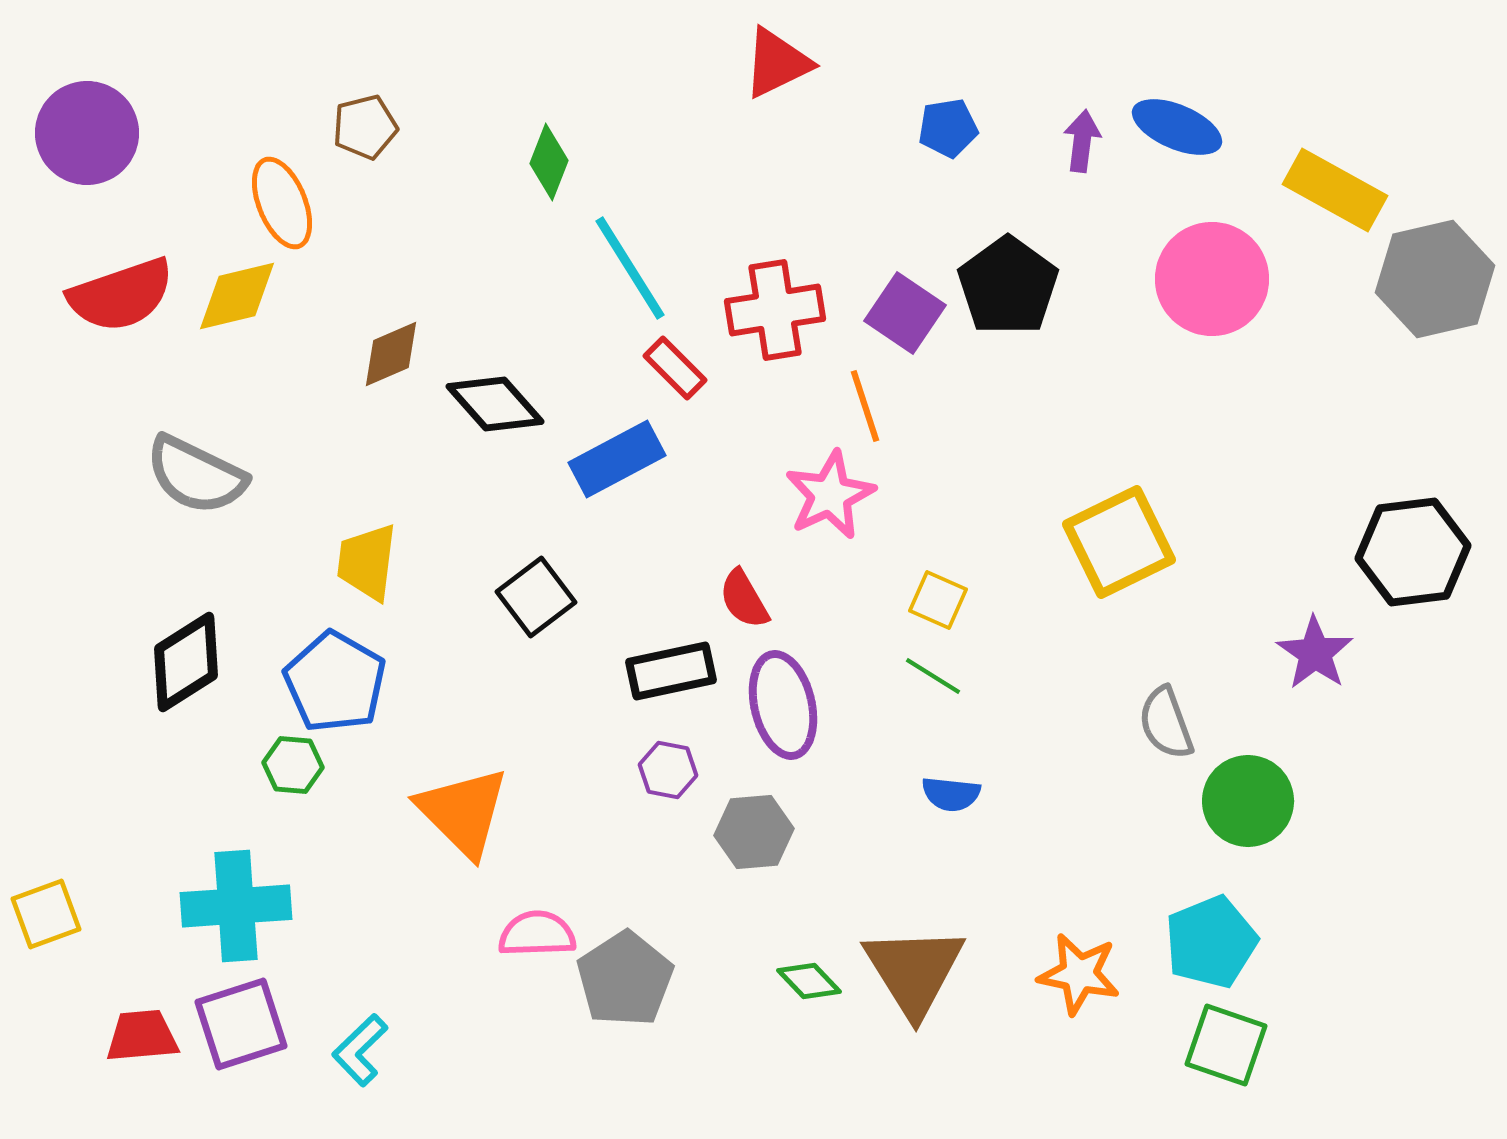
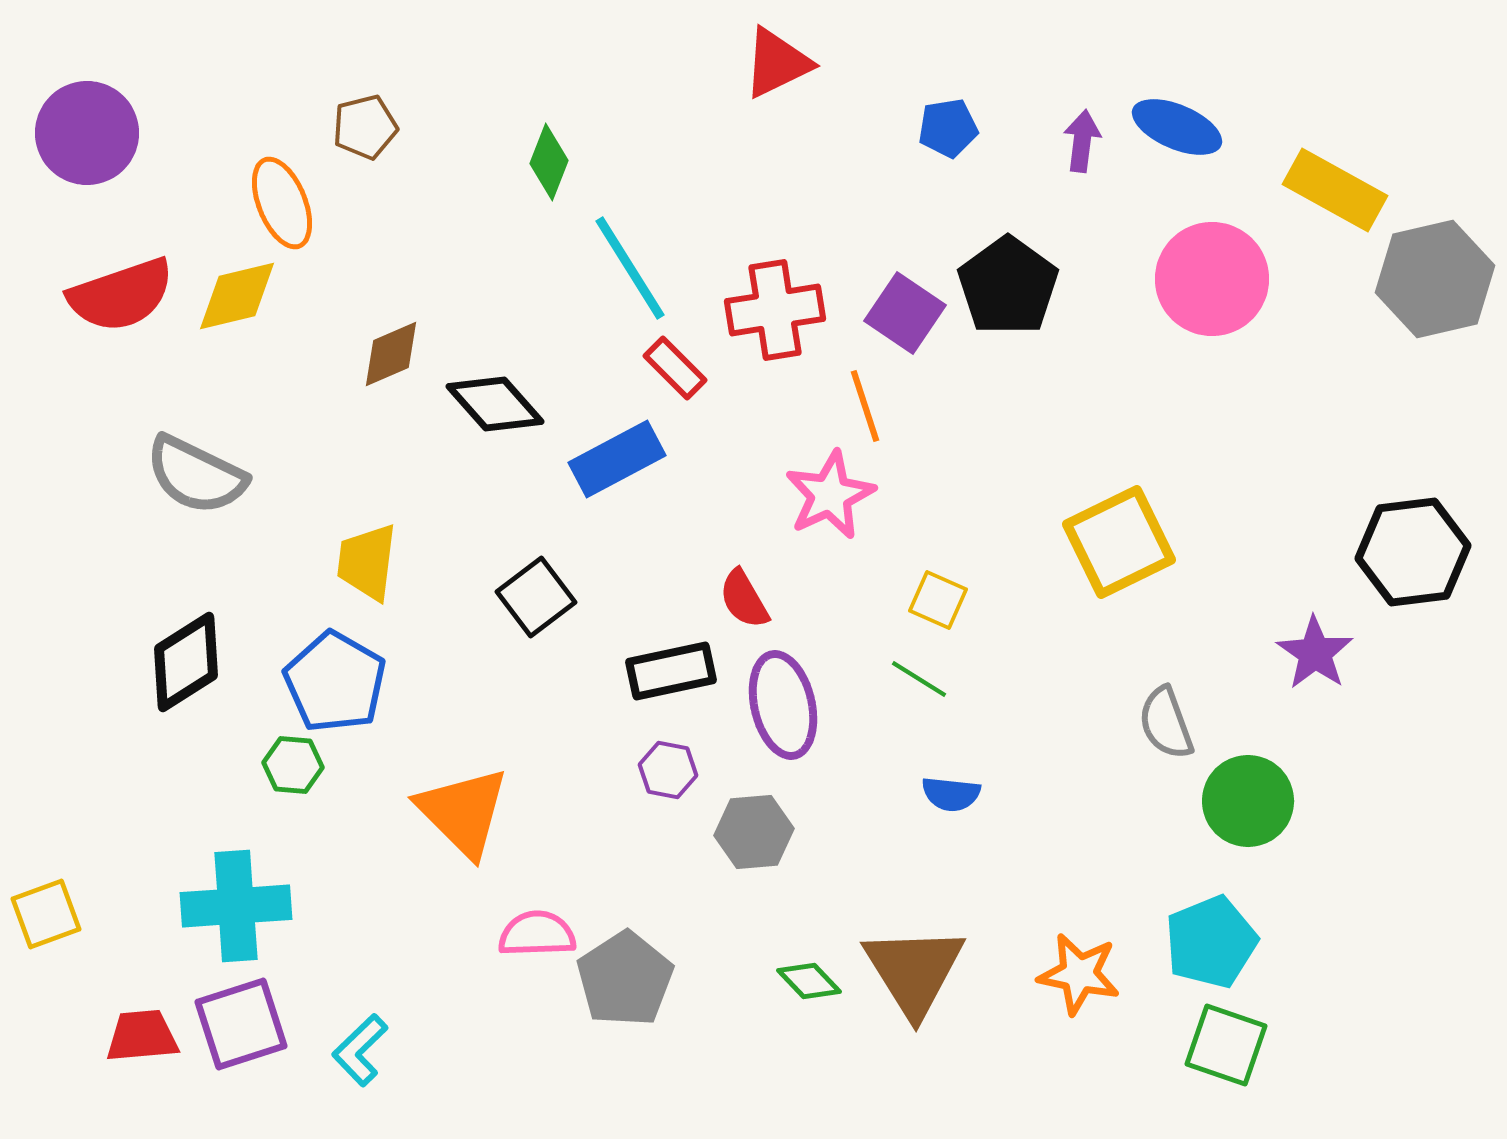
green line at (933, 676): moved 14 px left, 3 px down
